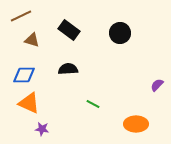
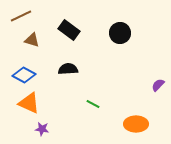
blue diamond: rotated 30 degrees clockwise
purple semicircle: moved 1 px right
